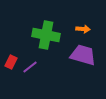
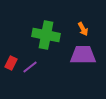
orange arrow: rotated 56 degrees clockwise
purple trapezoid: rotated 16 degrees counterclockwise
red rectangle: moved 1 px down
